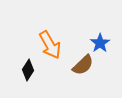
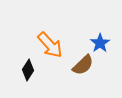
orange arrow: rotated 12 degrees counterclockwise
